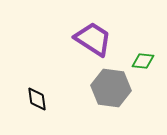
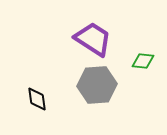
gray hexagon: moved 14 px left, 3 px up; rotated 12 degrees counterclockwise
